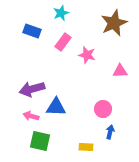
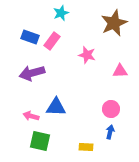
blue rectangle: moved 2 px left, 6 px down
pink rectangle: moved 11 px left, 1 px up
purple arrow: moved 16 px up
pink circle: moved 8 px right
